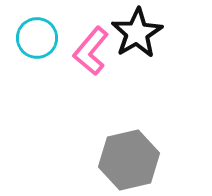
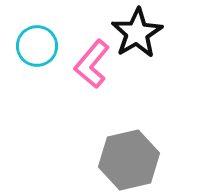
cyan circle: moved 8 px down
pink L-shape: moved 1 px right, 13 px down
